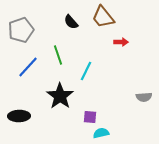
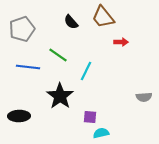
gray pentagon: moved 1 px right, 1 px up
green line: rotated 36 degrees counterclockwise
blue line: rotated 55 degrees clockwise
